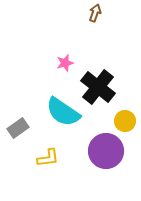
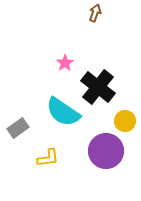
pink star: rotated 18 degrees counterclockwise
